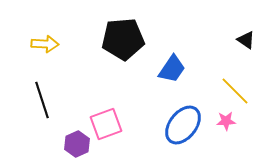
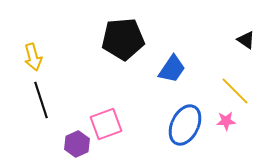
yellow arrow: moved 12 px left, 13 px down; rotated 72 degrees clockwise
black line: moved 1 px left
blue ellipse: moved 2 px right; rotated 12 degrees counterclockwise
